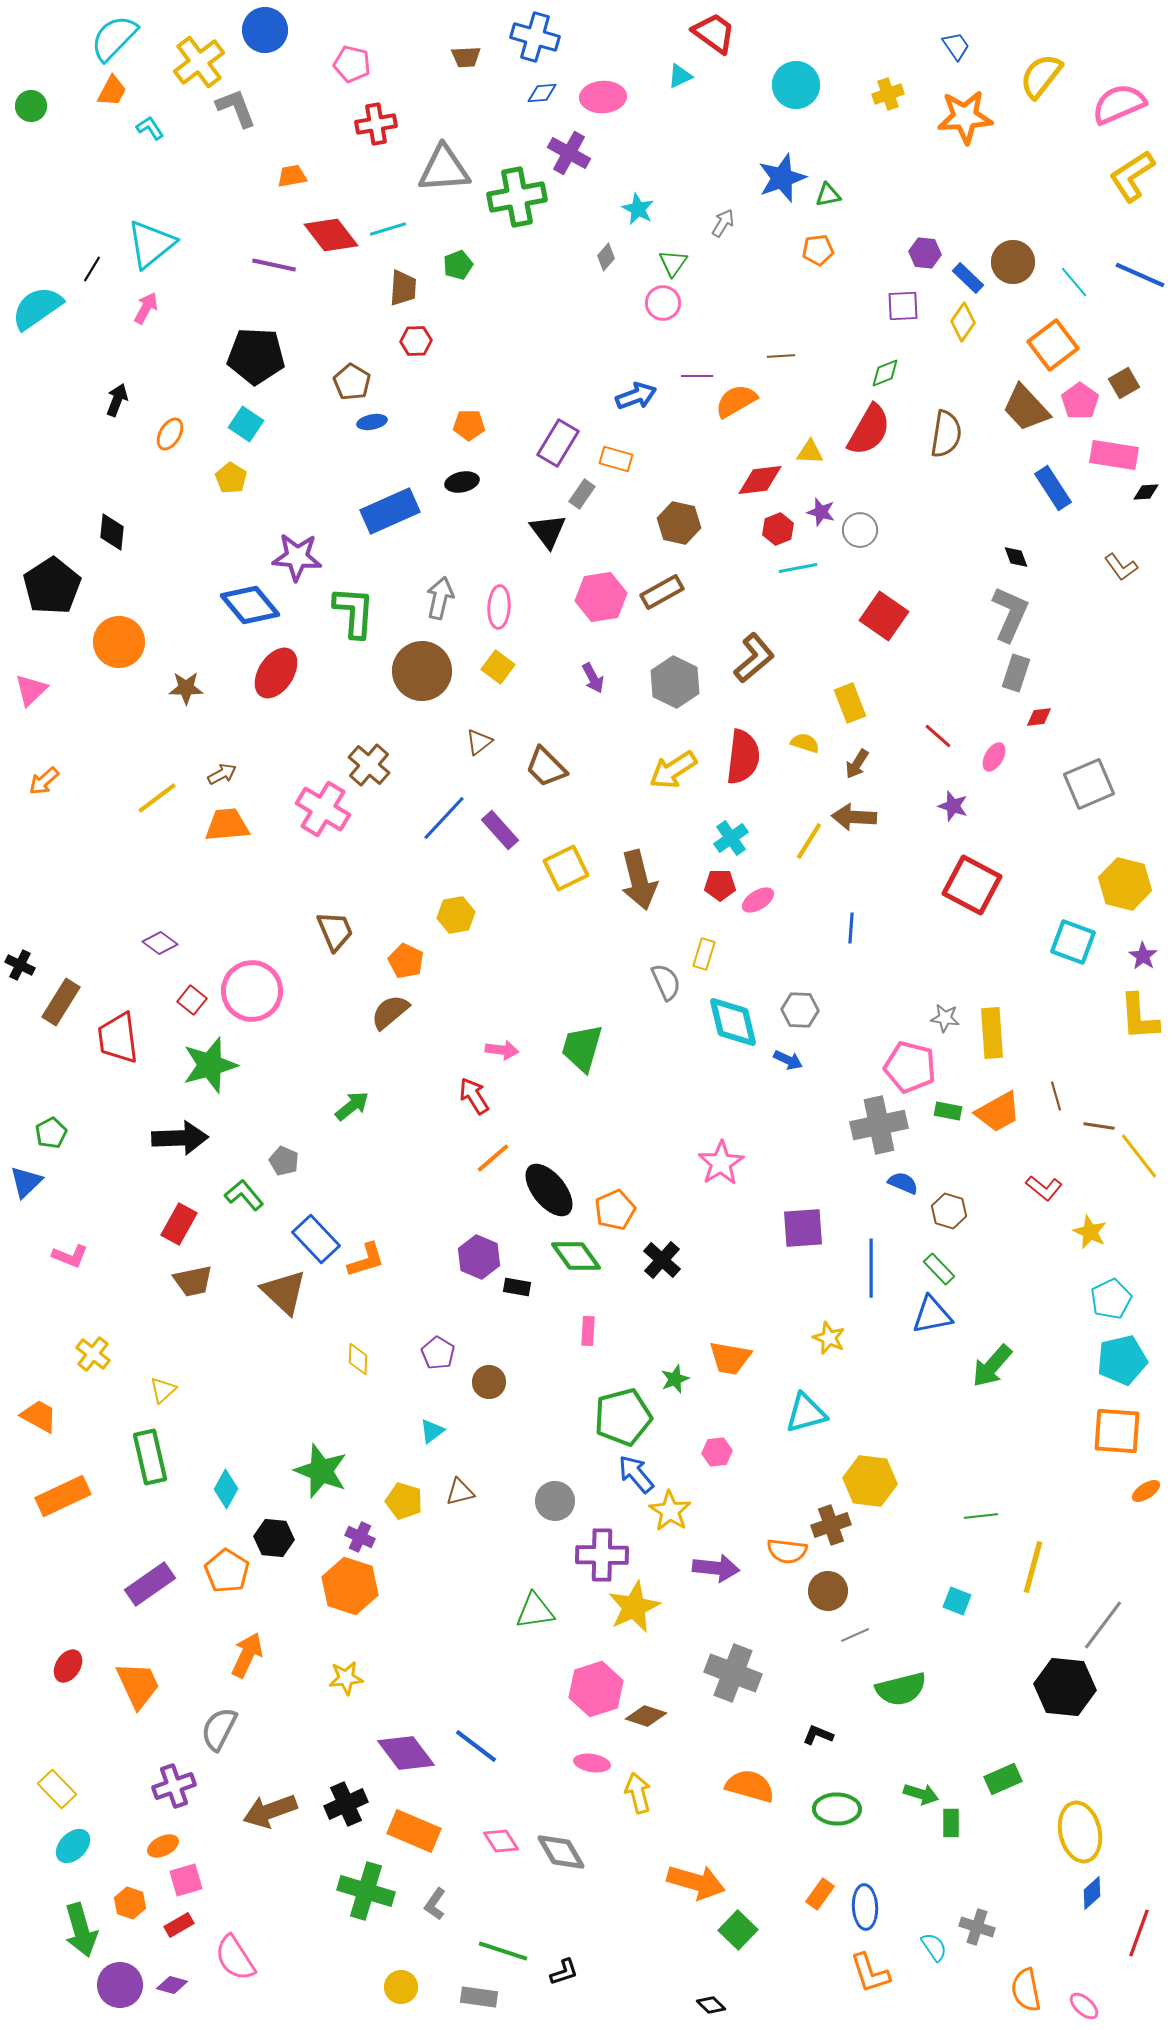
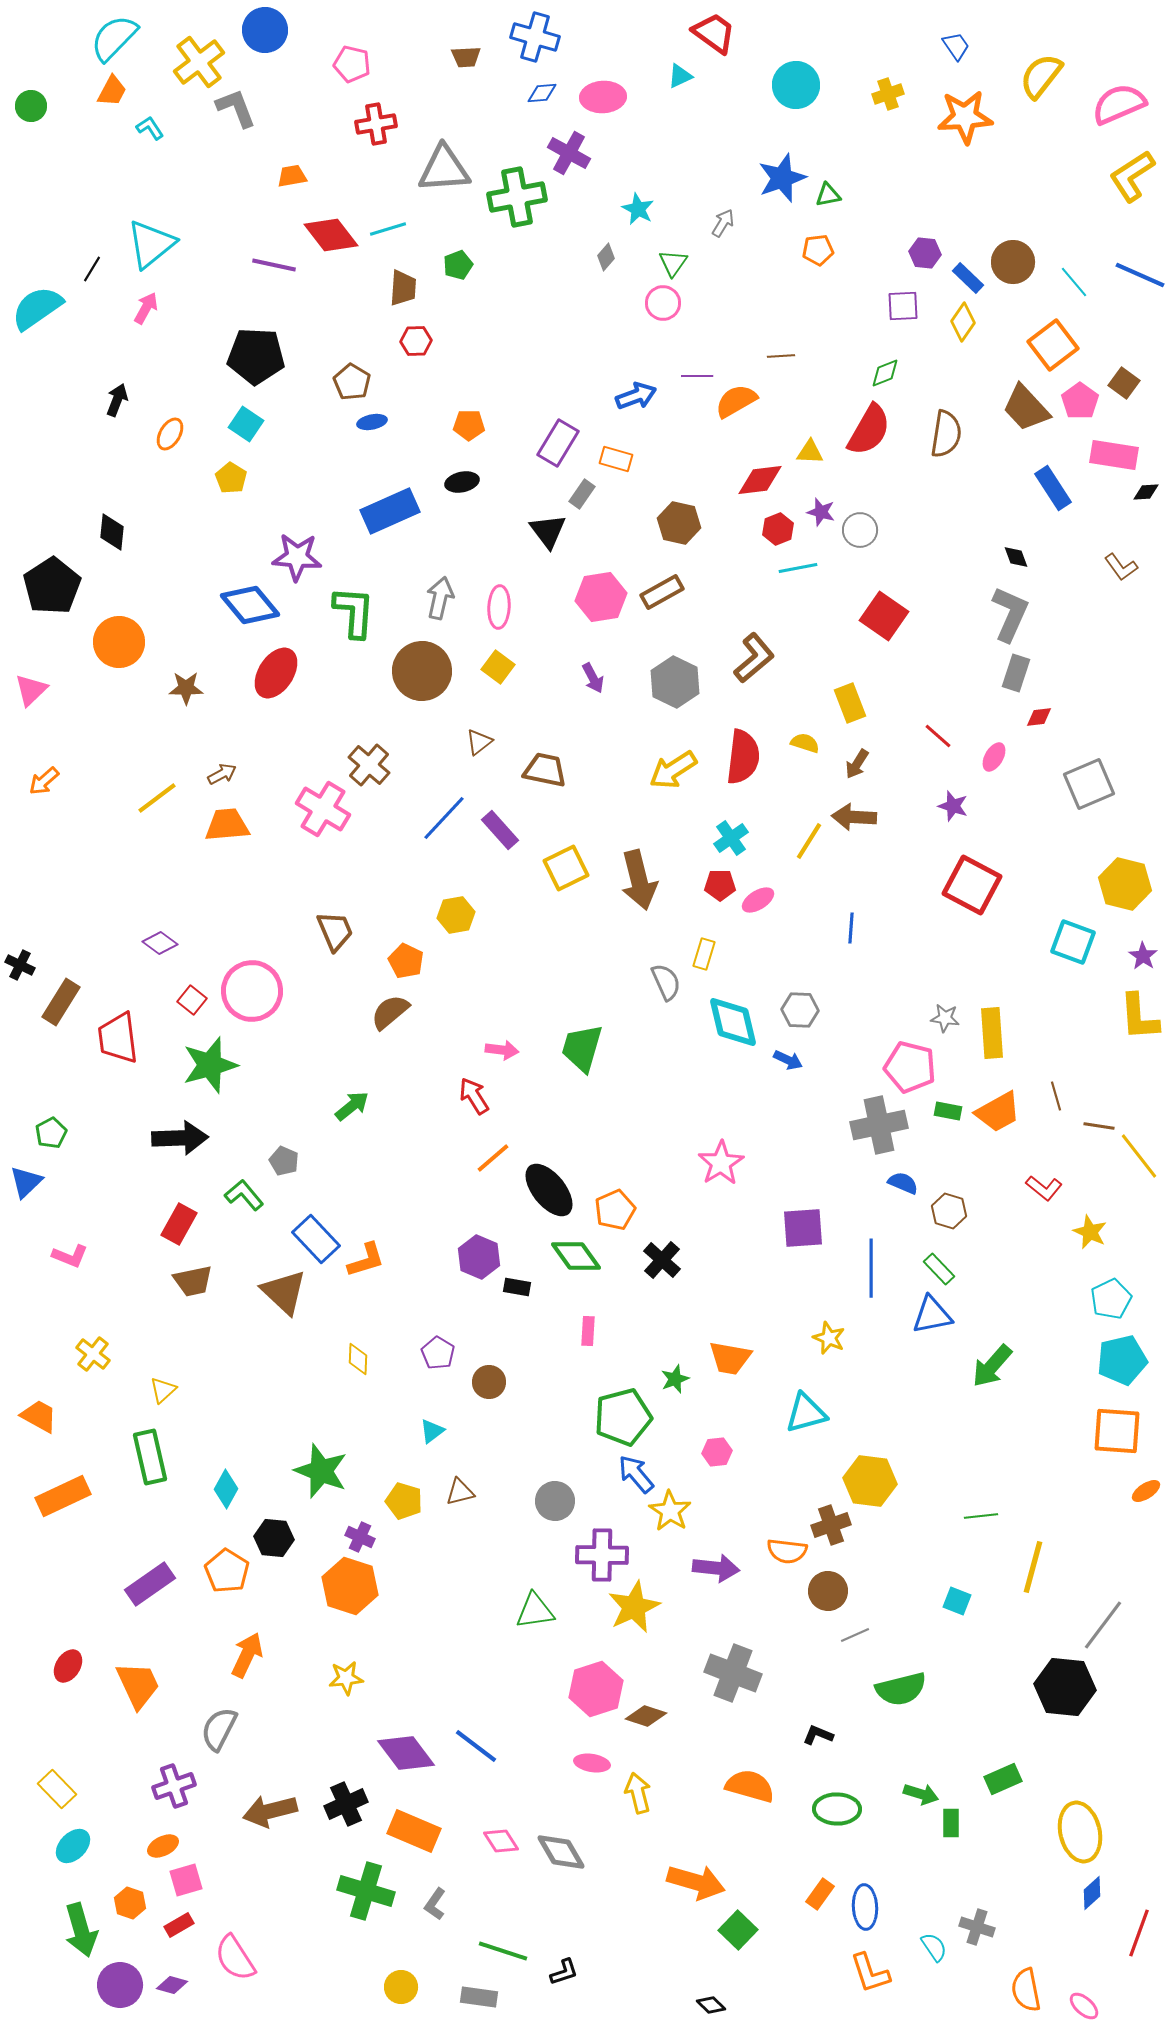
brown square at (1124, 383): rotated 24 degrees counterclockwise
brown trapezoid at (546, 767): moved 1 px left, 3 px down; rotated 147 degrees clockwise
brown arrow at (270, 1811): rotated 6 degrees clockwise
